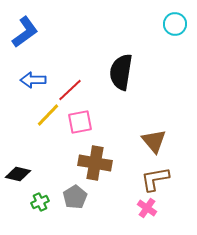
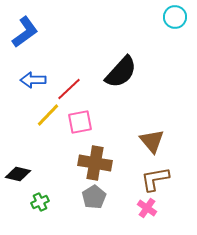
cyan circle: moved 7 px up
black semicircle: rotated 147 degrees counterclockwise
red line: moved 1 px left, 1 px up
brown triangle: moved 2 px left
gray pentagon: moved 19 px right
